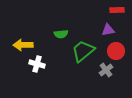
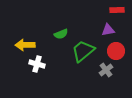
green semicircle: rotated 16 degrees counterclockwise
yellow arrow: moved 2 px right
